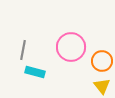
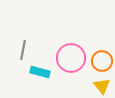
pink circle: moved 11 px down
cyan rectangle: moved 5 px right
